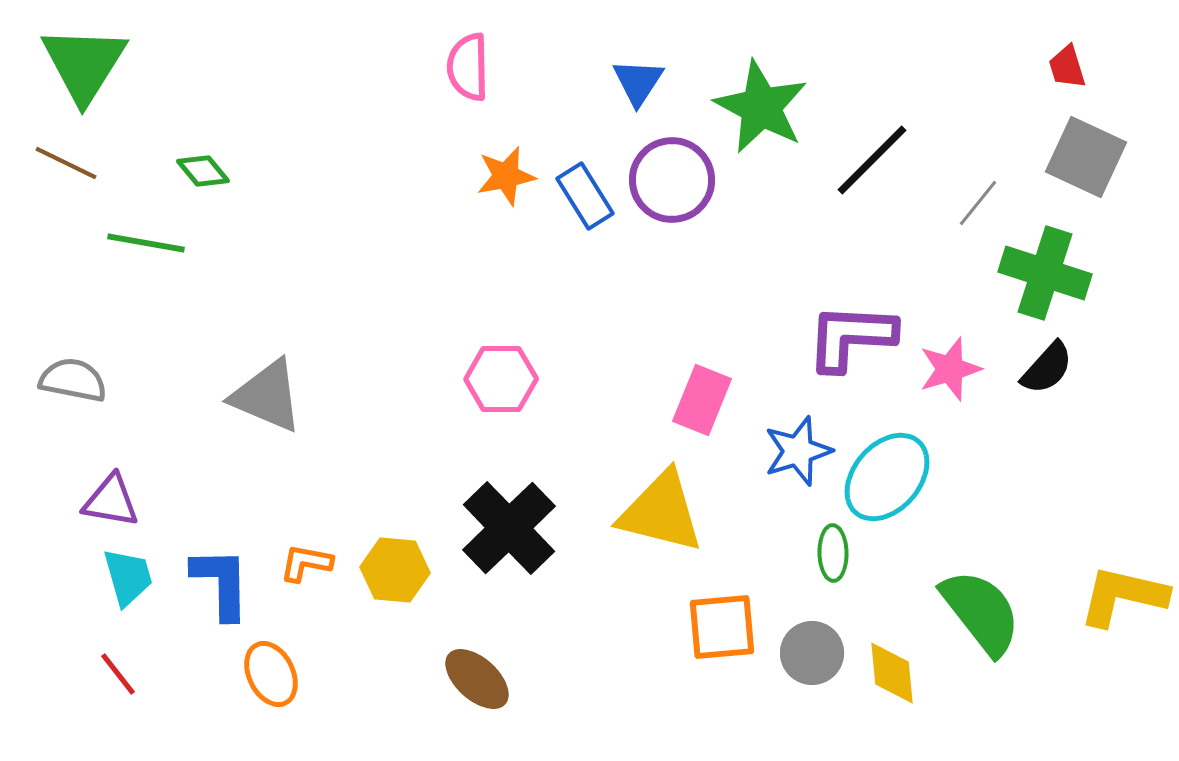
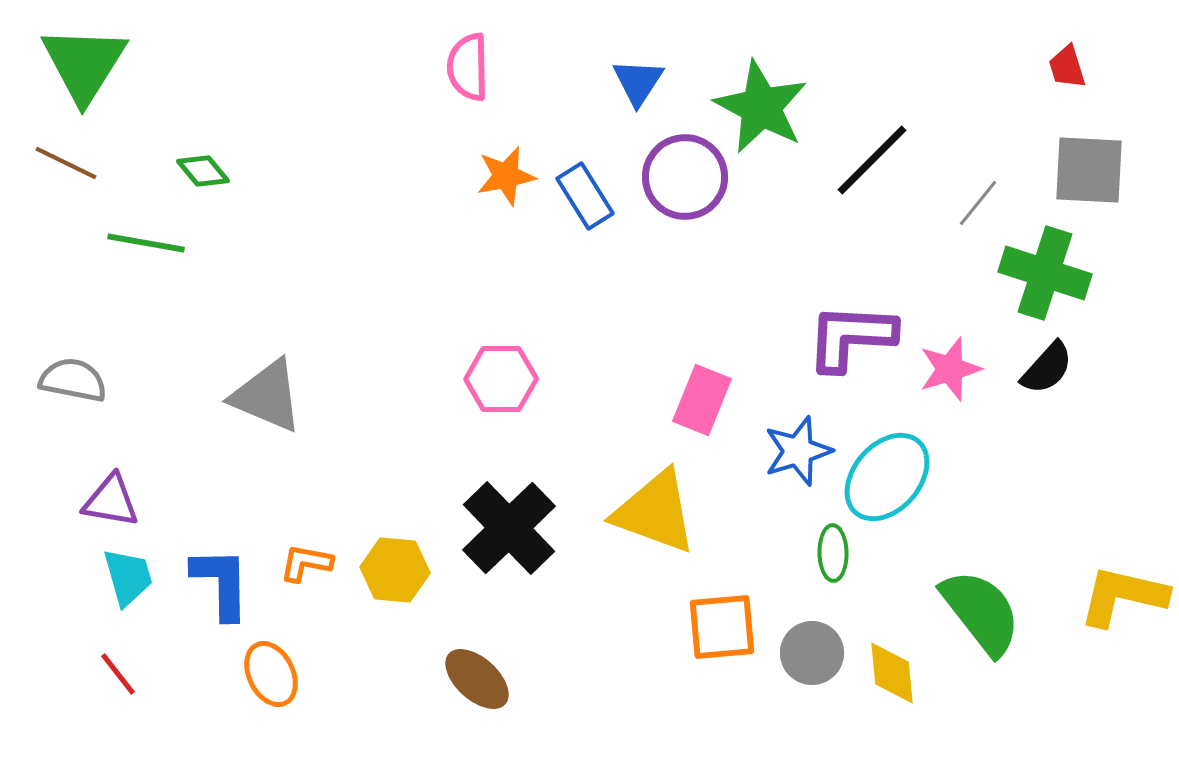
gray square: moved 3 px right, 13 px down; rotated 22 degrees counterclockwise
purple circle: moved 13 px right, 3 px up
yellow triangle: moved 6 px left; rotated 6 degrees clockwise
